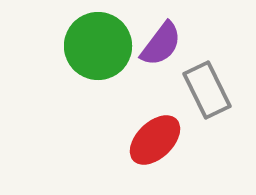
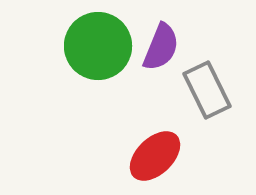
purple semicircle: moved 3 px down; rotated 15 degrees counterclockwise
red ellipse: moved 16 px down
